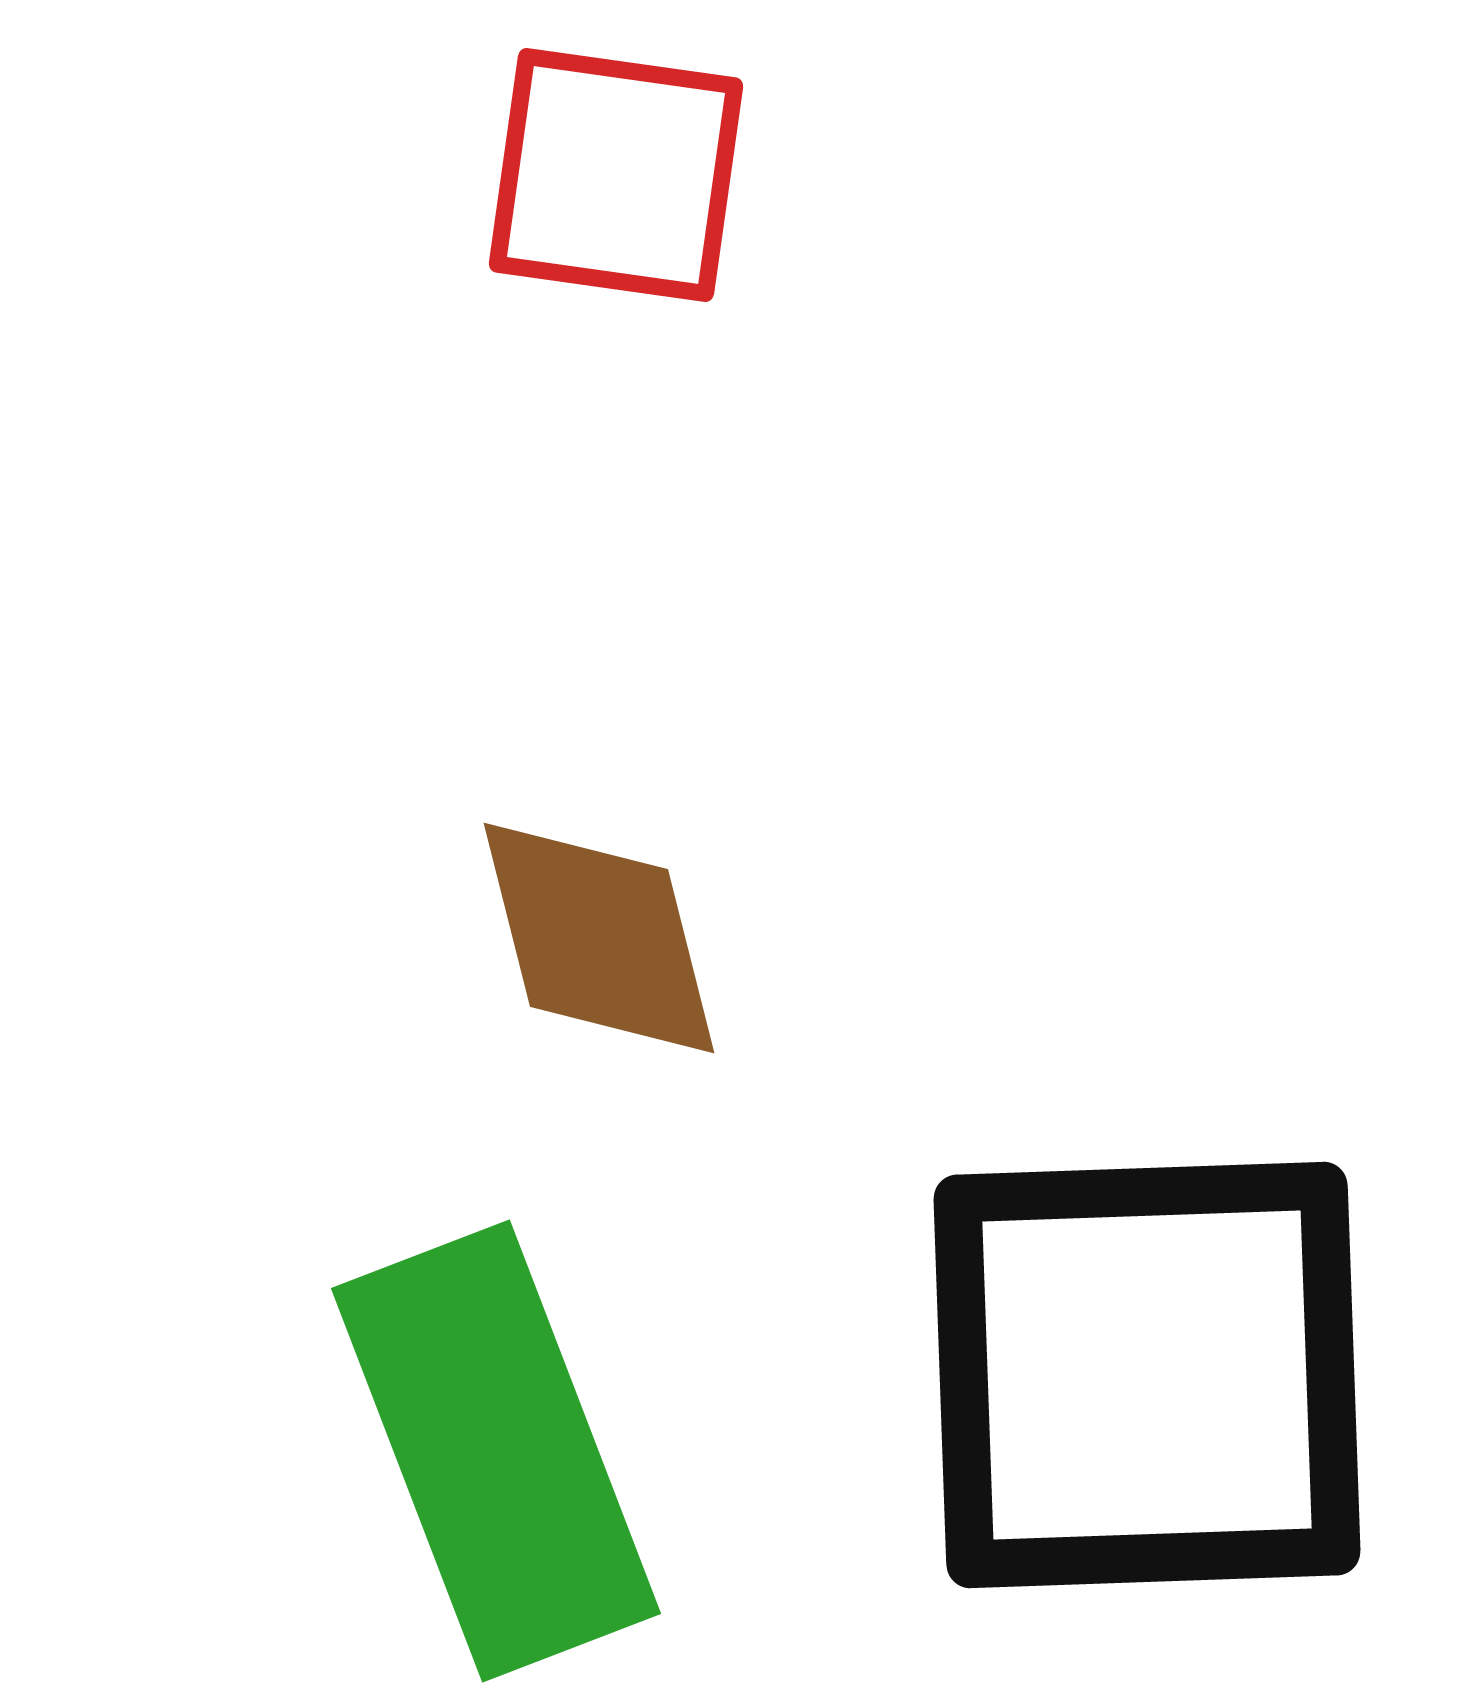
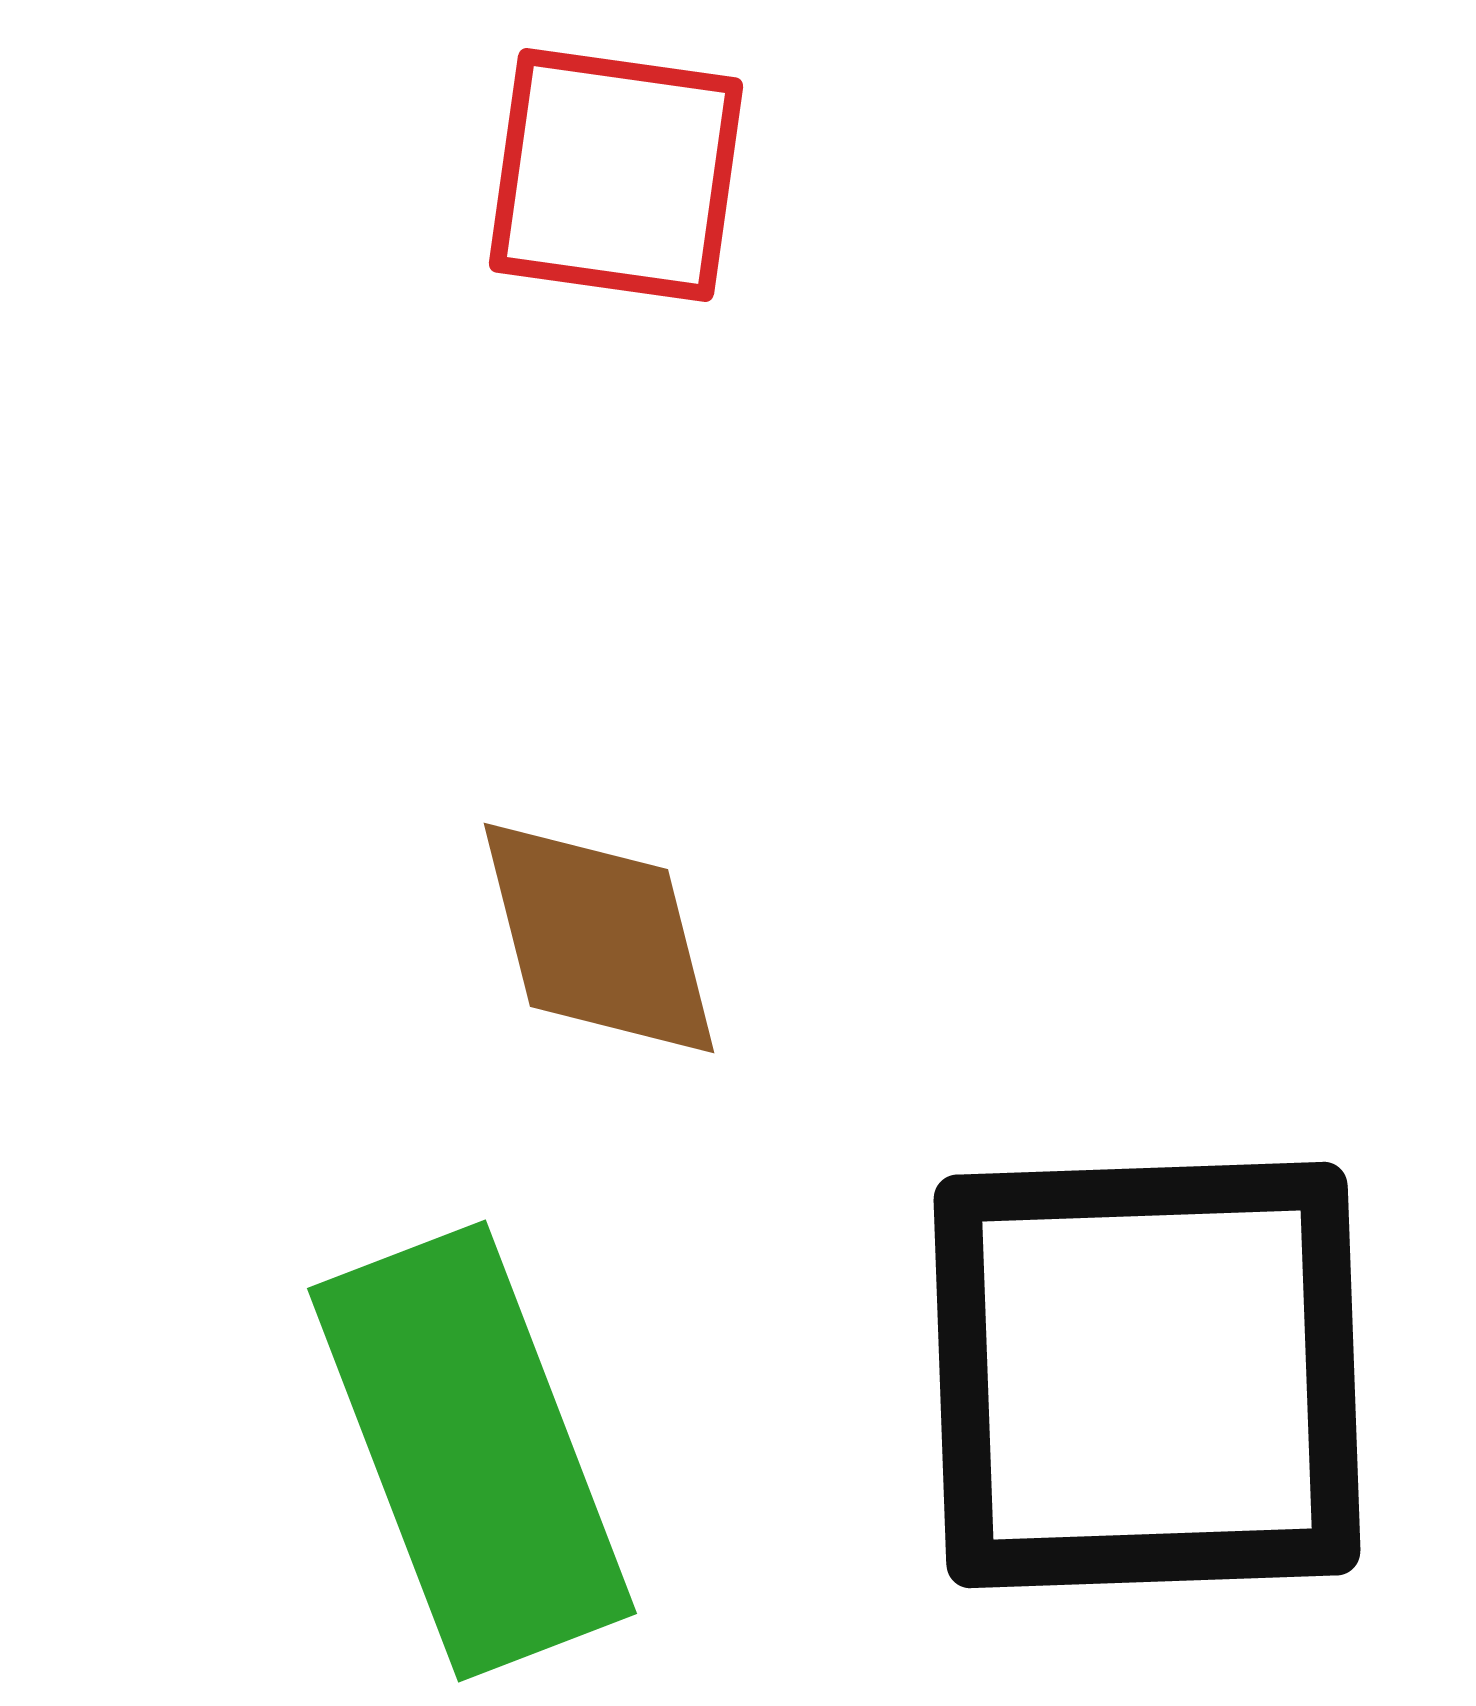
green rectangle: moved 24 px left
